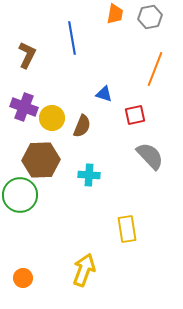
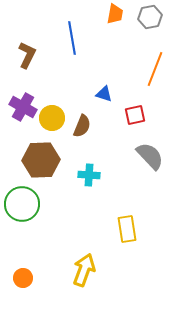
purple cross: moved 1 px left; rotated 8 degrees clockwise
green circle: moved 2 px right, 9 px down
